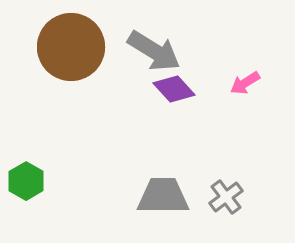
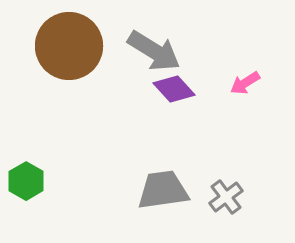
brown circle: moved 2 px left, 1 px up
gray trapezoid: moved 6 px up; rotated 8 degrees counterclockwise
